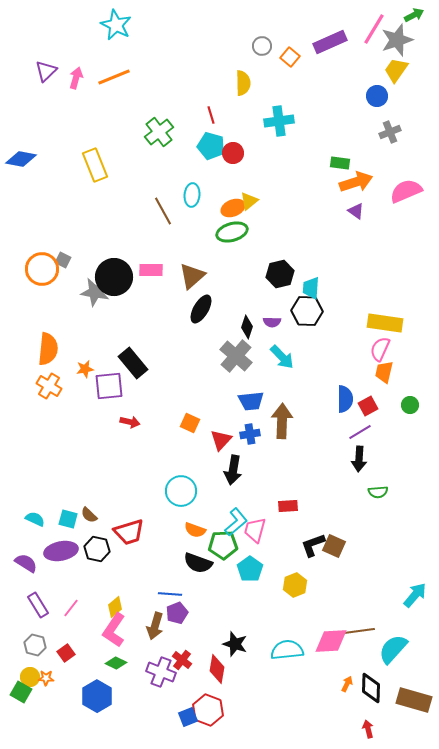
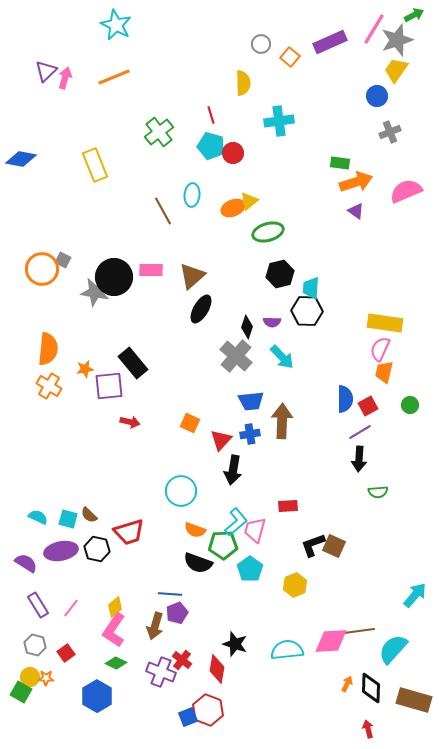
gray circle at (262, 46): moved 1 px left, 2 px up
pink arrow at (76, 78): moved 11 px left
green ellipse at (232, 232): moved 36 px right
cyan semicircle at (35, 519): moved 3 px right, 2 px up
